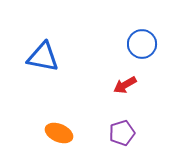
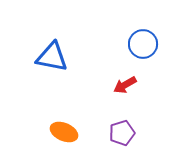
blue circle: moved 1 px right
blue triangle: moved 9 px right
orange ellipse: moved 5 px right, 1 px up
